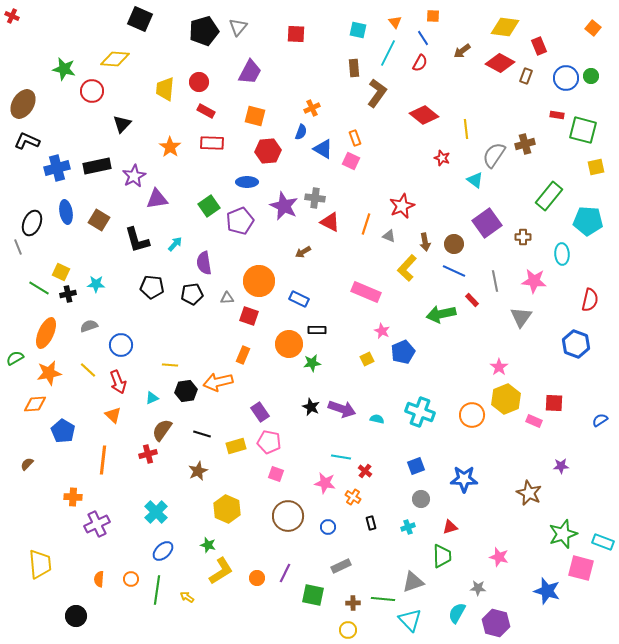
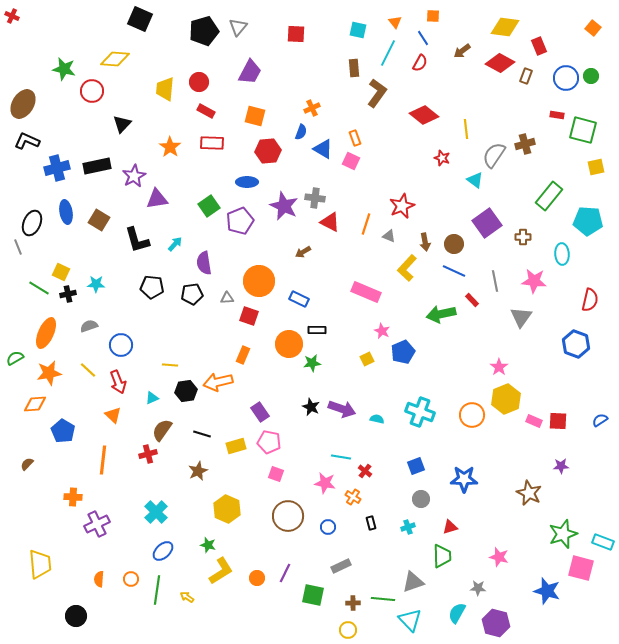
red square at (554, 403): moved 4 px right, 18 px down
